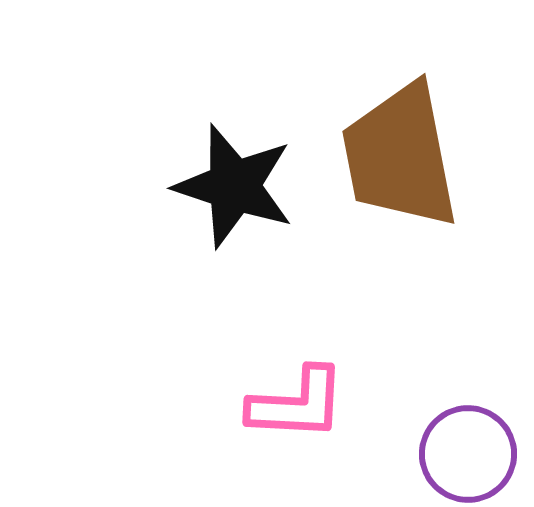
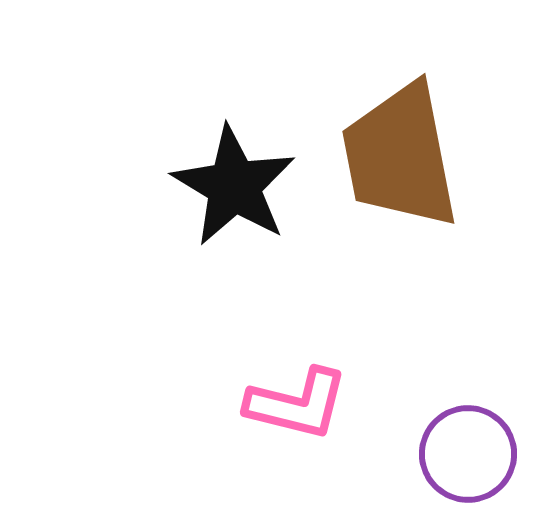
black star: rotated 13 degrees clockwise
pink L-shape: rotated 11 degrees clockwise
